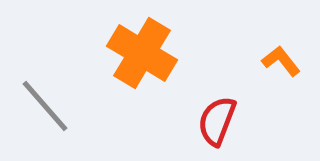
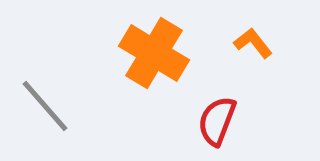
orange cross: moved 12 px right
orange L-shape: moved 28 px left, 18 px up
